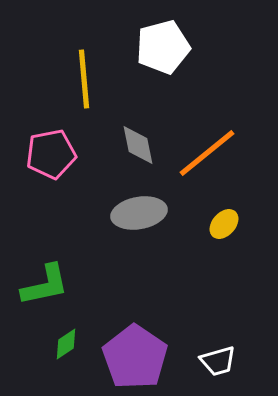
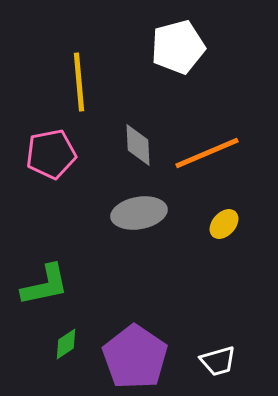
white pentagon: moved 15 px right
yellow line: moved 5 px left, 3 px down
gray diamond: rotated 9 degrees clockwise
orange line: rotated 16 degrees clockwise
